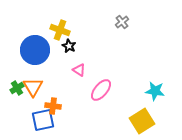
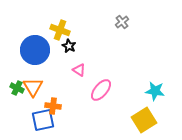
green cross: rotated 32 degrees counterclockwise
yellow square: moved 2 px right, 1 px up
